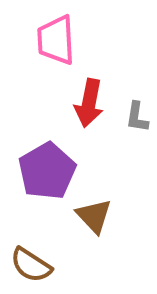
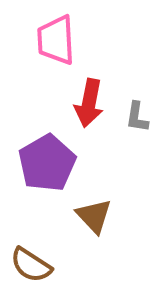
purple pentagon: moved 8 px up
